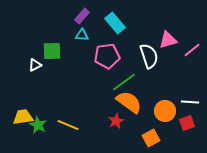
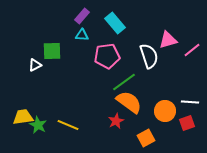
orange square: moved 5 px left
